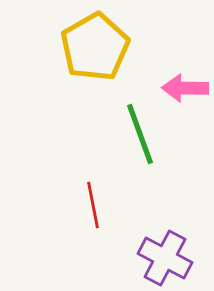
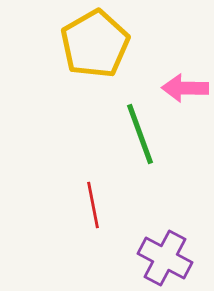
yellow pentagon: moved 3 px up
